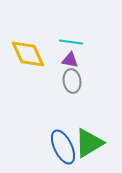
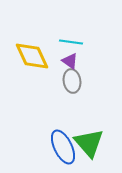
yellow diamond: moved 4 px right, 2 px down
purple triangle: moved 1 px down; rotated 24 degrees clockwise
green triangle: rotated 40 degrees counterclockwise
